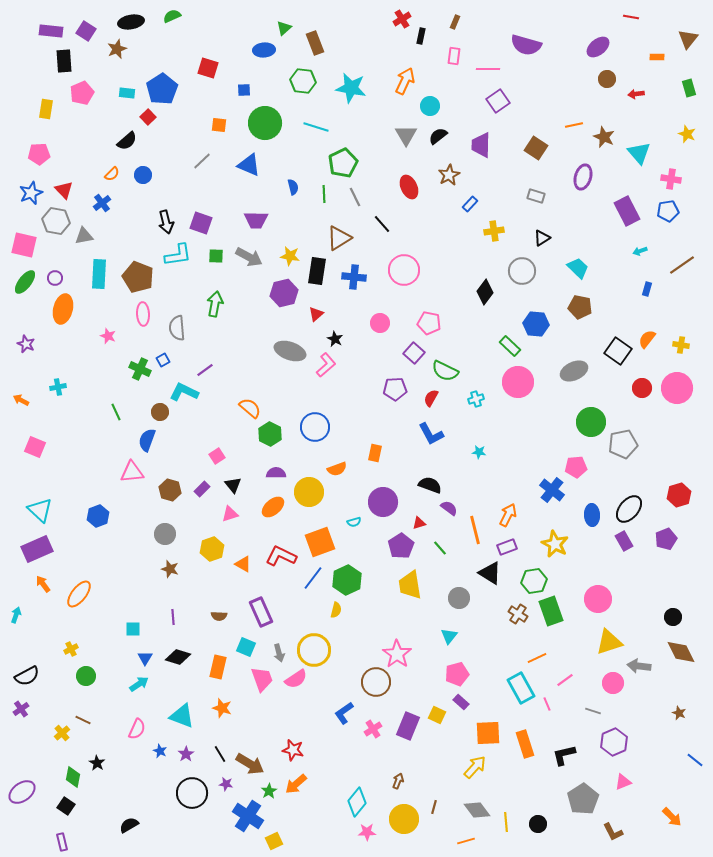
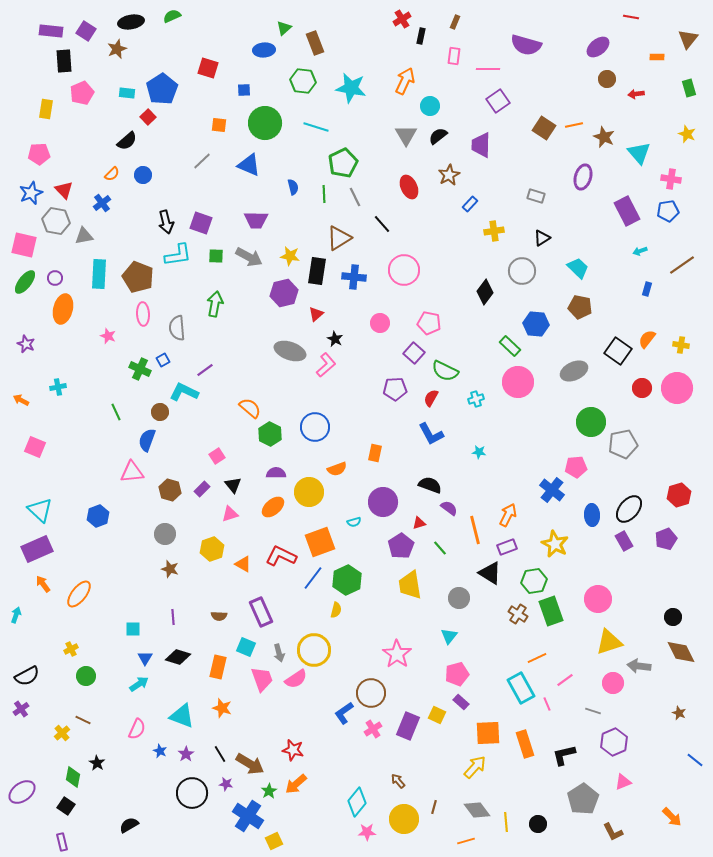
brown square at (536, 148): moved 8 px right, 20 px up
brown circle at (376, 682): moved 5 px left, 11 px down
brown arrow at (398, 781): rotated 63 degrees counterclockwise
